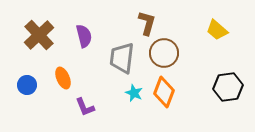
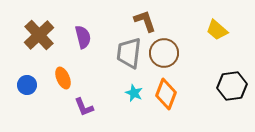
brown L-shape: moved 2 px left, 2 px up; rotated 35 degrees counterclockwise
purple semicircle: moved 1 px left, 1 px down
gray trapezoid: moved 7 px right, 5 px up
black hexagon: moved 4 px right, 1 px up
orange diamond: moved 2 px right, 2 px down
purple L-shape: moved 1 px left
